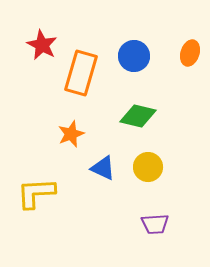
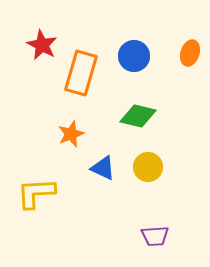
purple trapezoid: moved 12 px down
